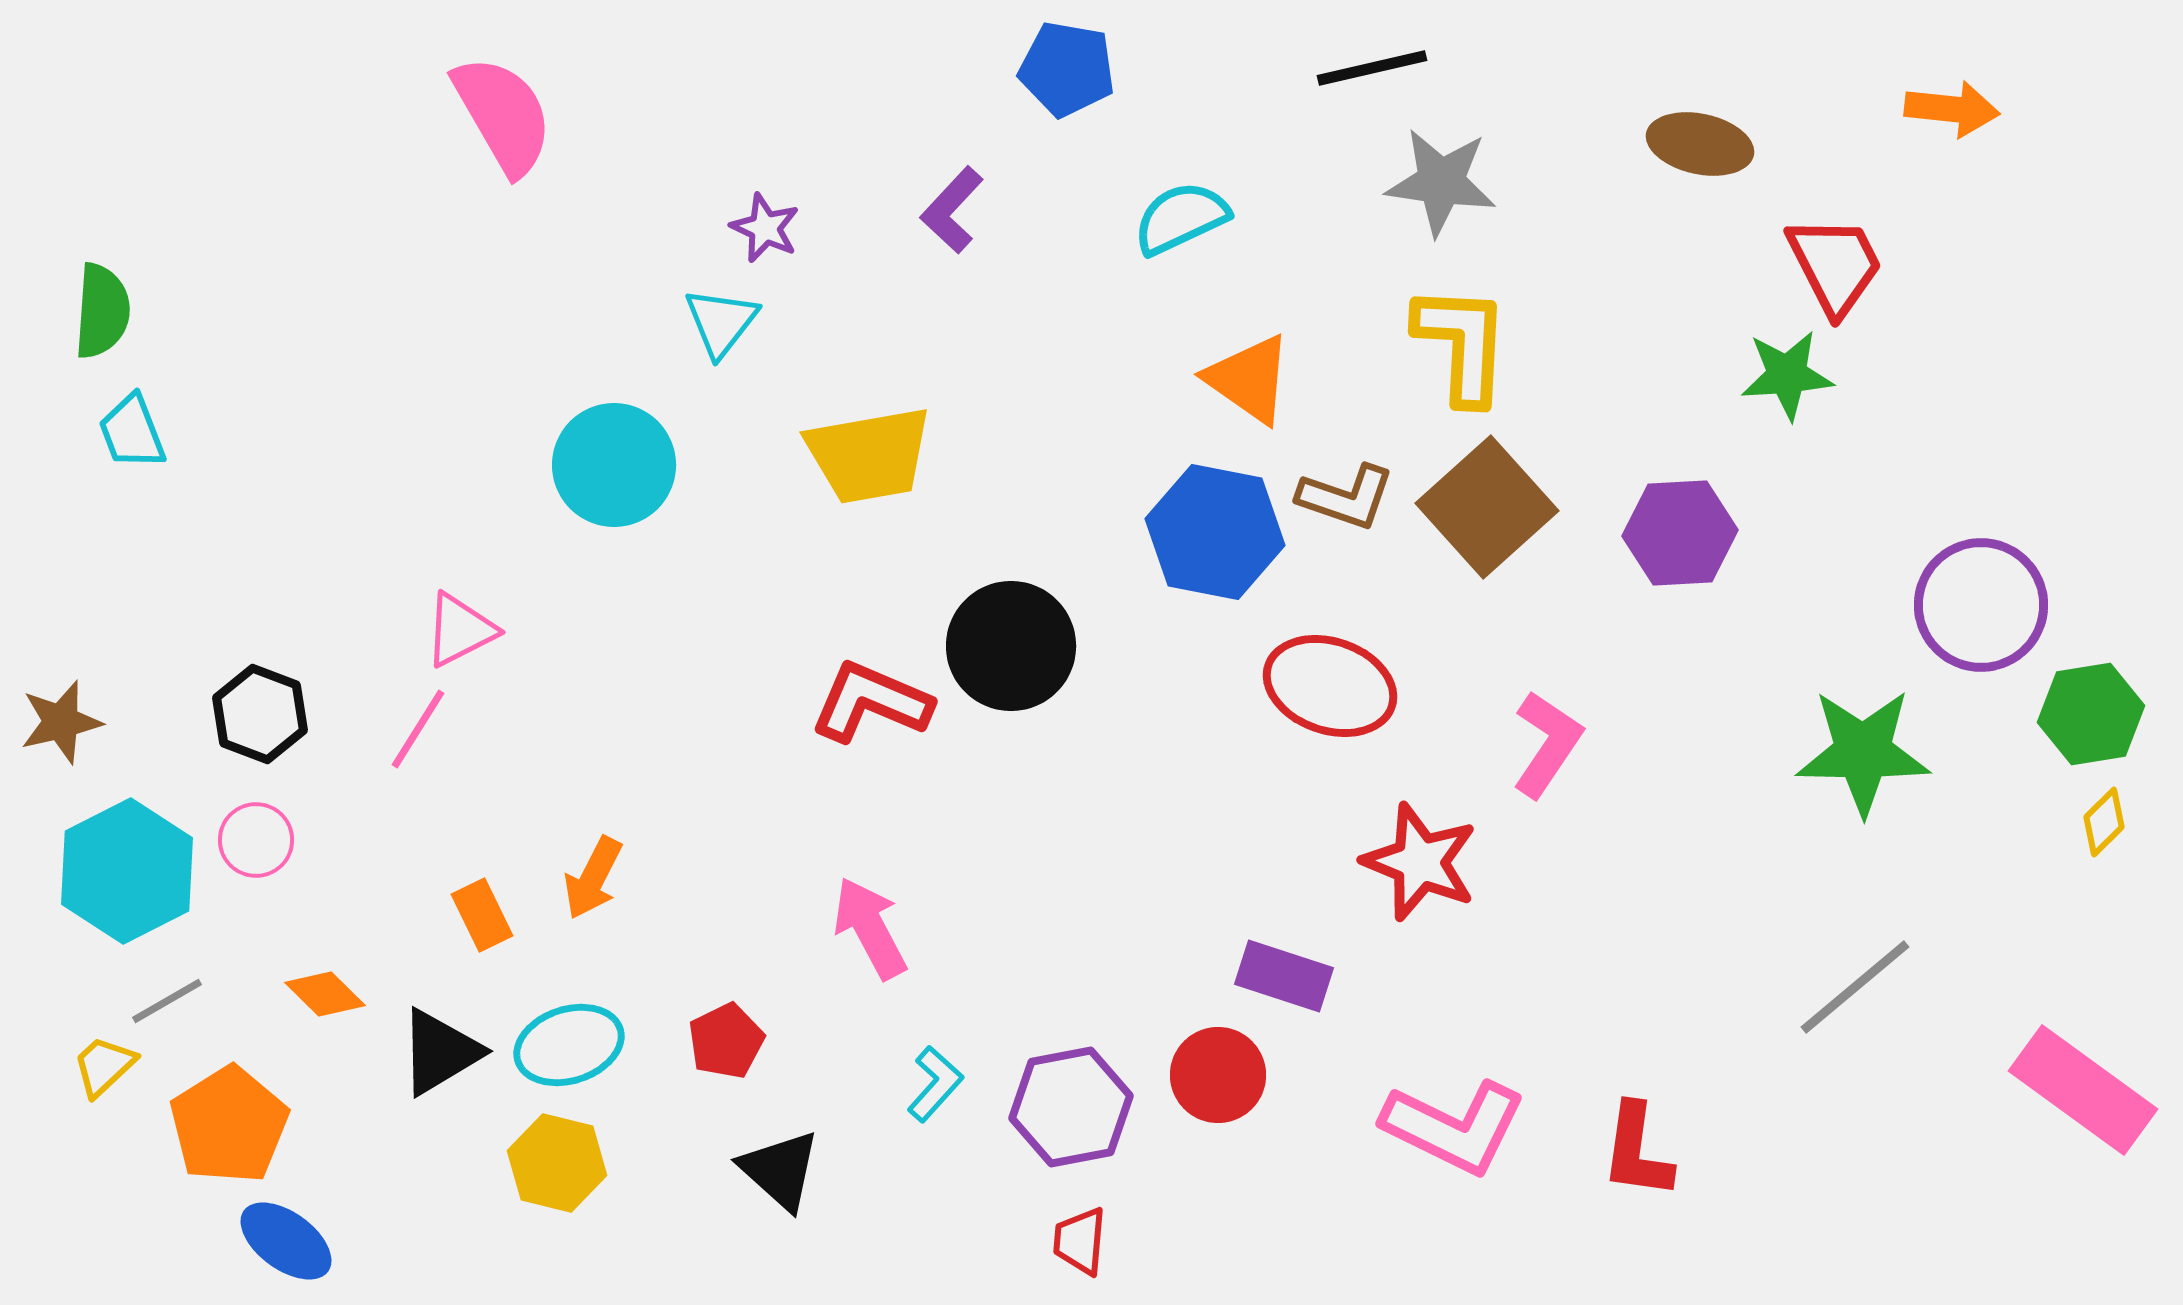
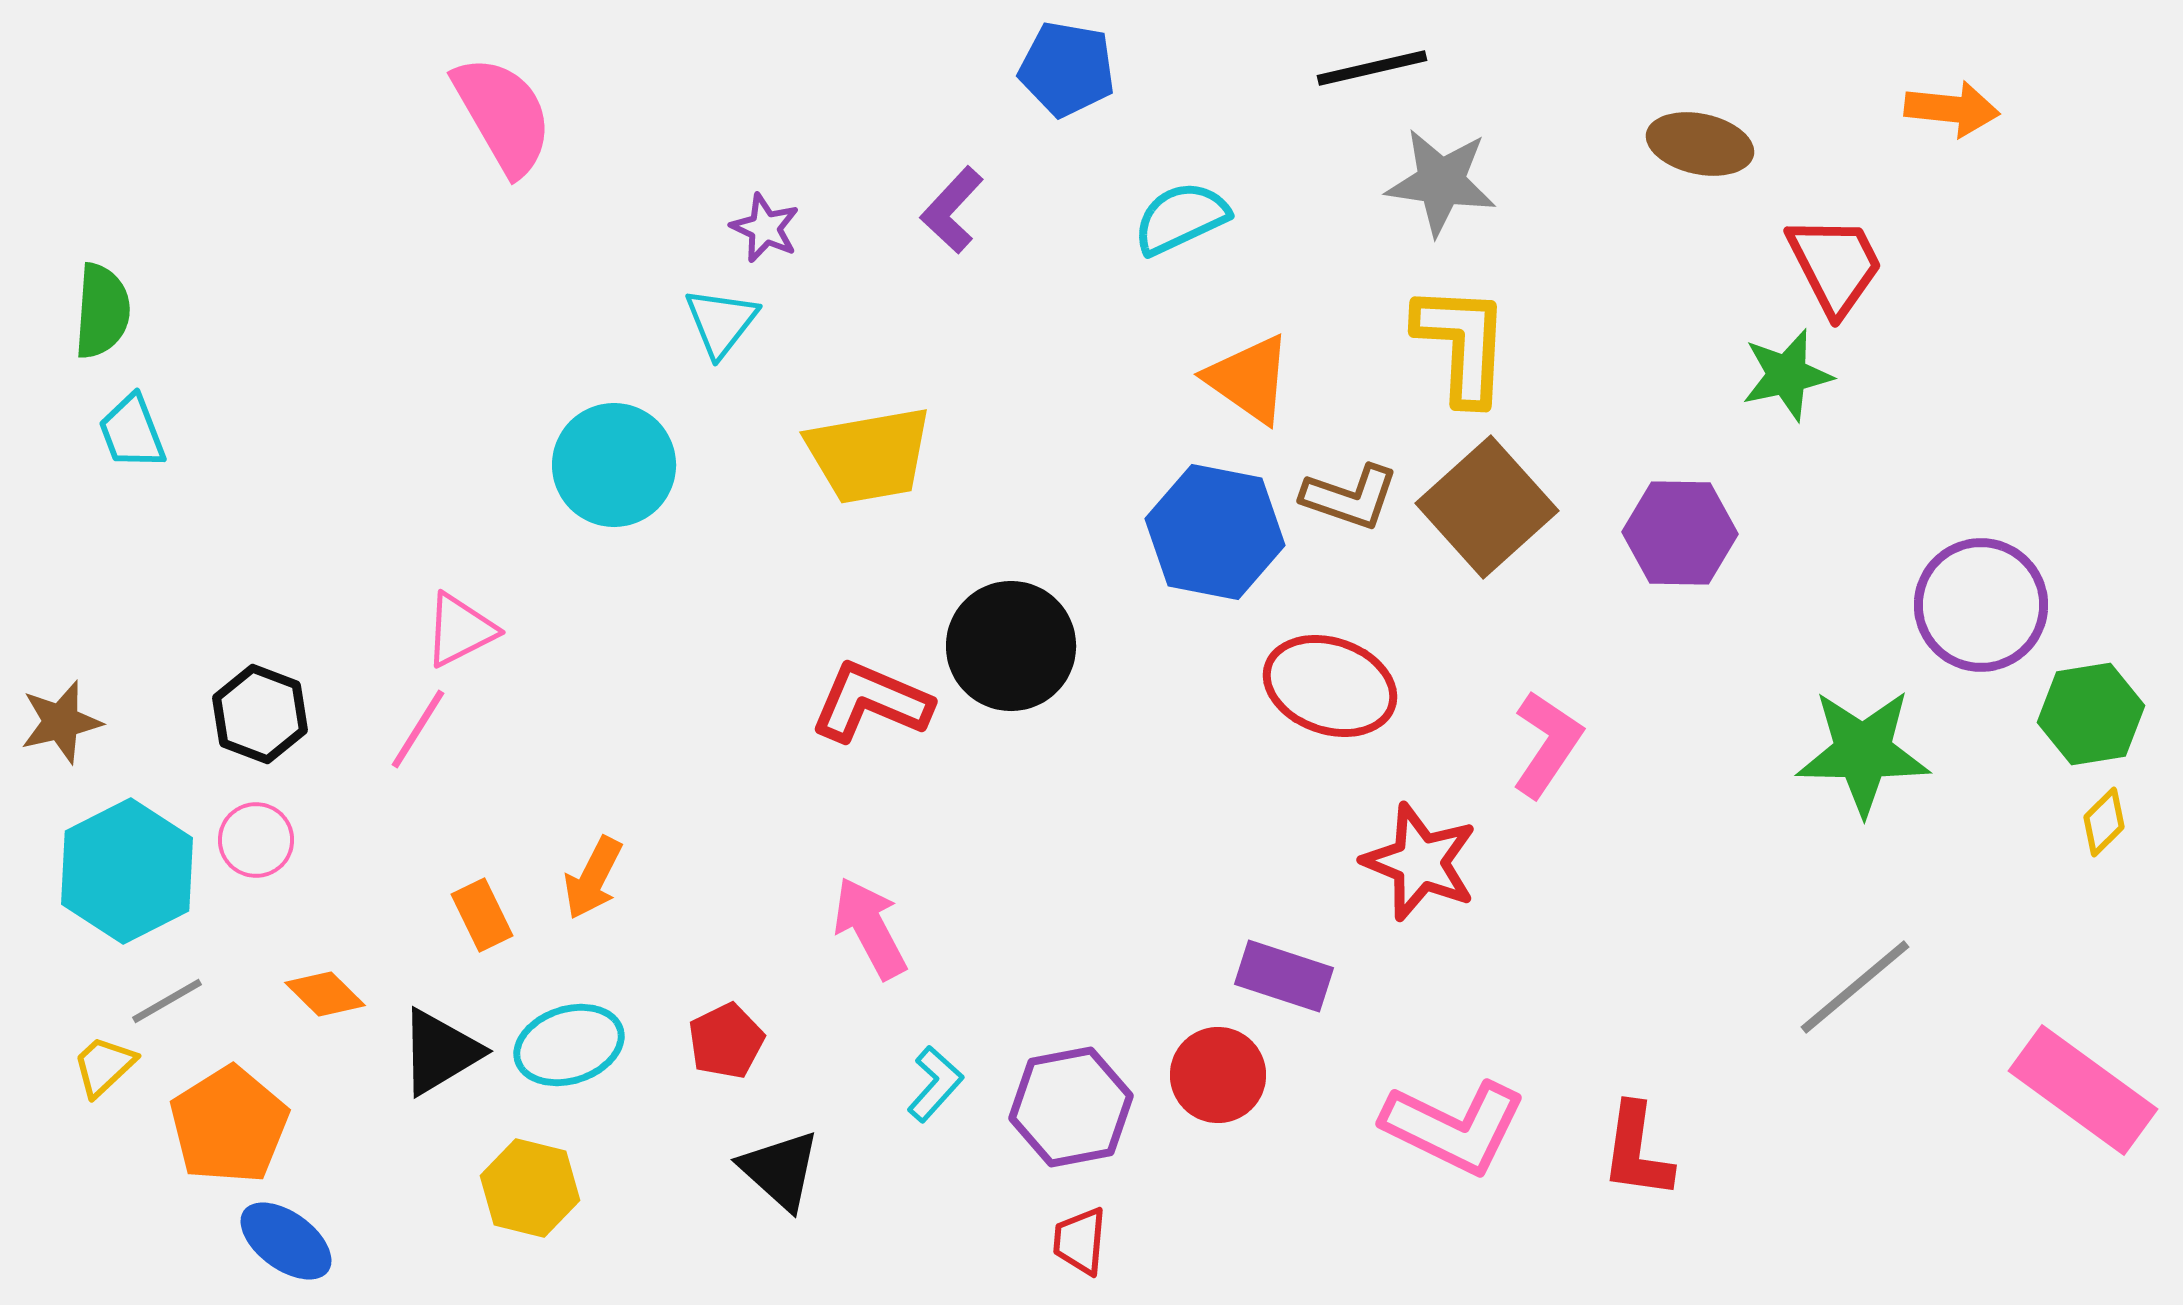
green star at (1787, 375): rotated 8 degrees counterclockwise
brown L-shape at (1346, 497): moved 4 px right
purple hexagon at (1680, 533): rotated 4 degrees clockwise
yellow hexagon at (557, 1163): moved 27 px left, 25 px down
